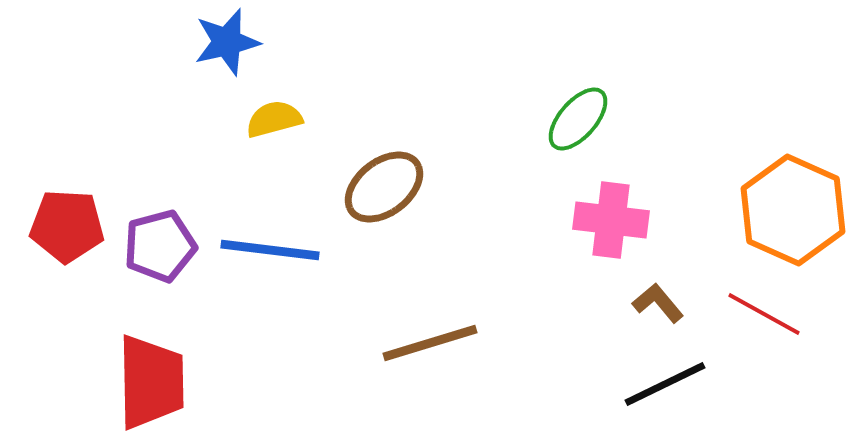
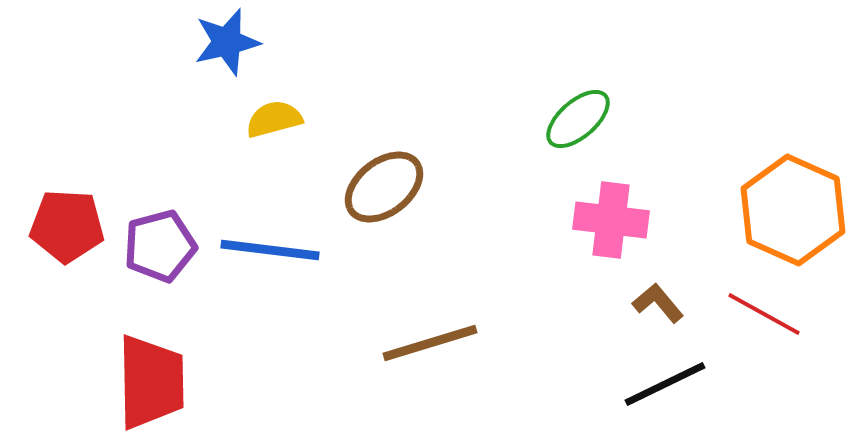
green ellipse: rotated 8 degrees clockwise
